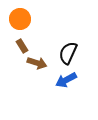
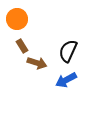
orange circle: moved 3 px left
black semicircle: moved 2 px up
